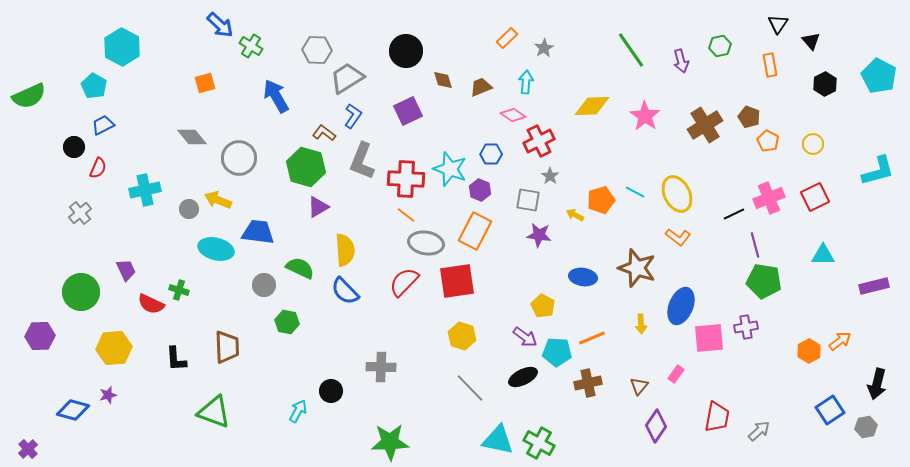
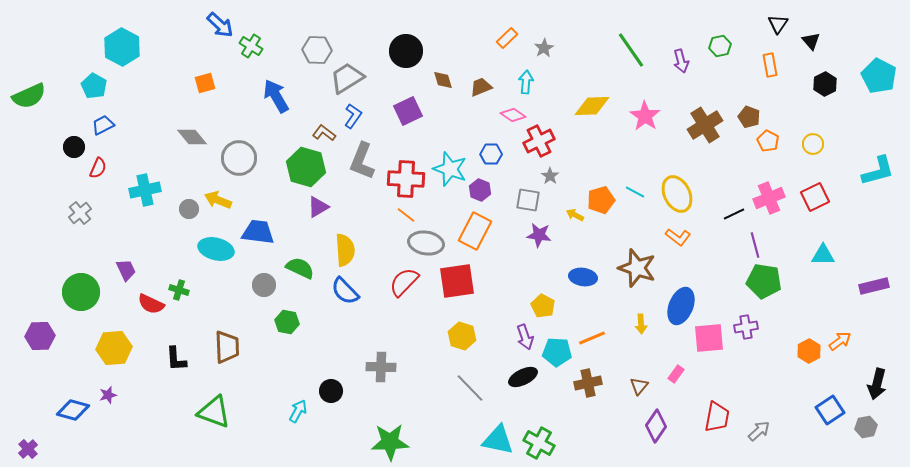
purple arrow at (525, 337): rotated 35 degrees clockwise
